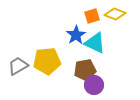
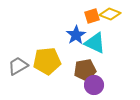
yellow diamond: moved 5 px left
